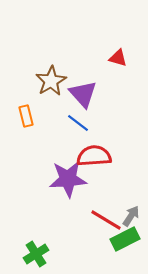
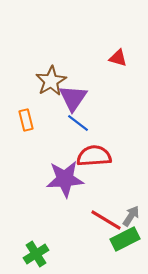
purple triangle: moved 10 px left, 4 px down; rotated 16 degrees clockwise
orange rectangle: moved 4 px down
purple star: moved 3 px left
